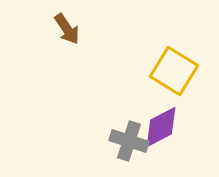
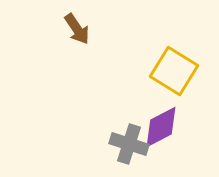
brown arrow: moved 10 px right
gray cross: moved 3 px down
